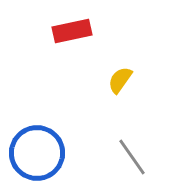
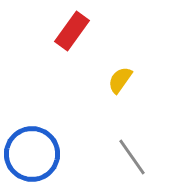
red rectangle: rotated 42 degrees counterclockwise
blue circle: moved 5 px left, 1 px down
